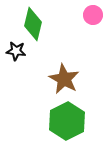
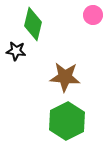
brown star: moved 1 px right, 2 px up; rotated 24 degrees counterclockwise
